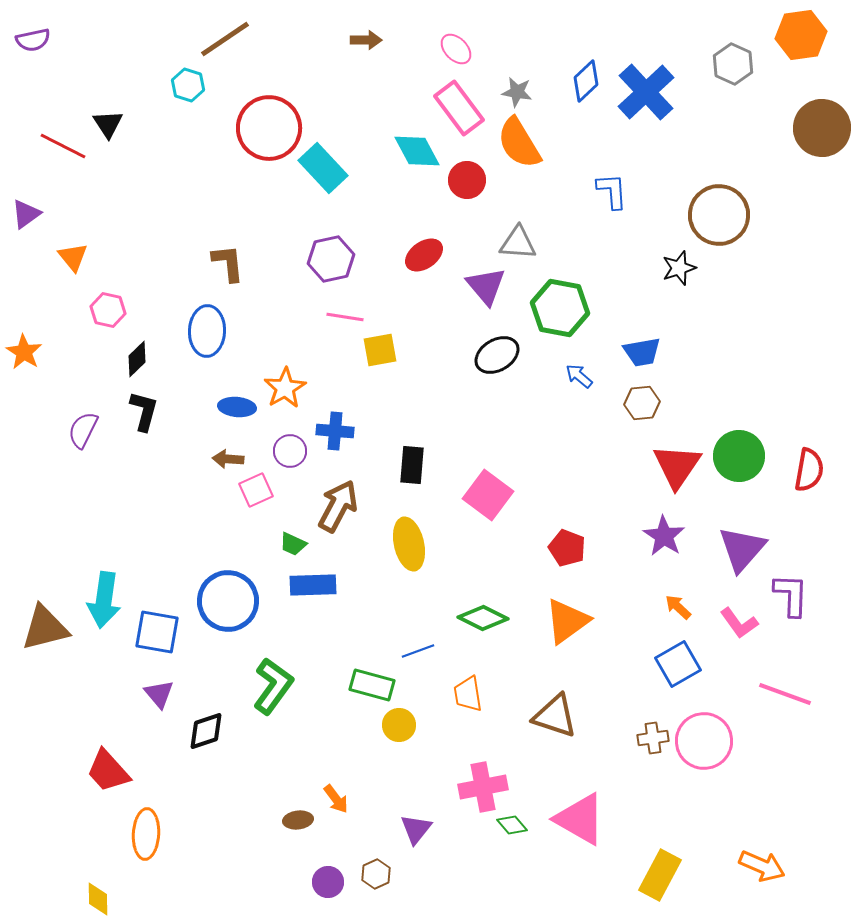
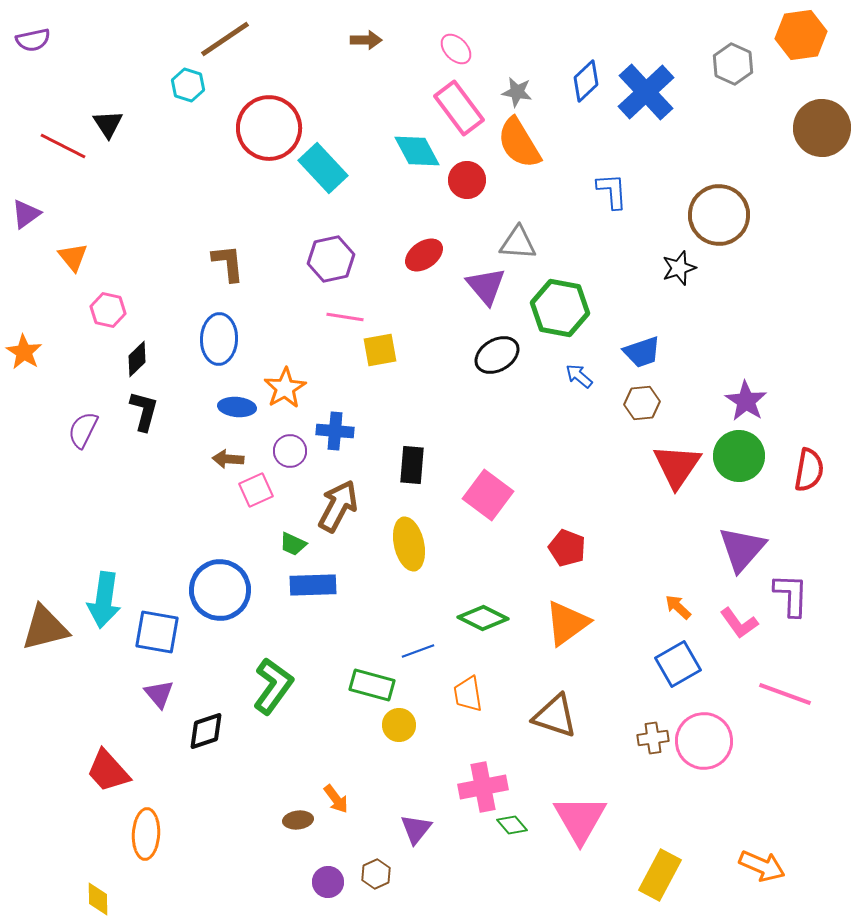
blue ellipse at (207, 331): moved 12 px right, 8 px down
blue trapezoid at (642, 352): rotated 9 degrees counterclockwise
purple star at (664, 536): moved 82 px right, 135 px up
blue circle at (228, 601): moved 8 px left, 11 px up
orange triangle at (567, 621): moved 2 px down
pink triangle at (580, 819): rotated 30 degrees clockwise
